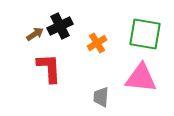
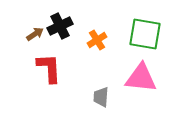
orange cross: moved 3 px up
